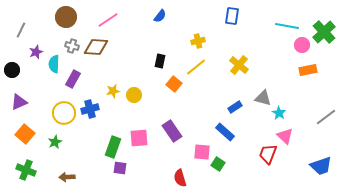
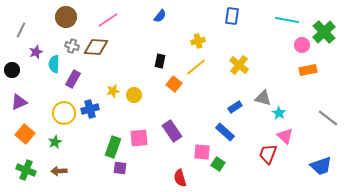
cyan line at (287, 26): moved 6 px up
gray line at (326, 117): moved 2 px right, 1 px down; rotated 75 degrees clockwise
brown arrow at (67, 177): moved 8 px left, 6 px up
